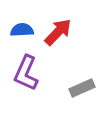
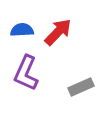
gray rectangle: moved 1 px left, 1 px up
